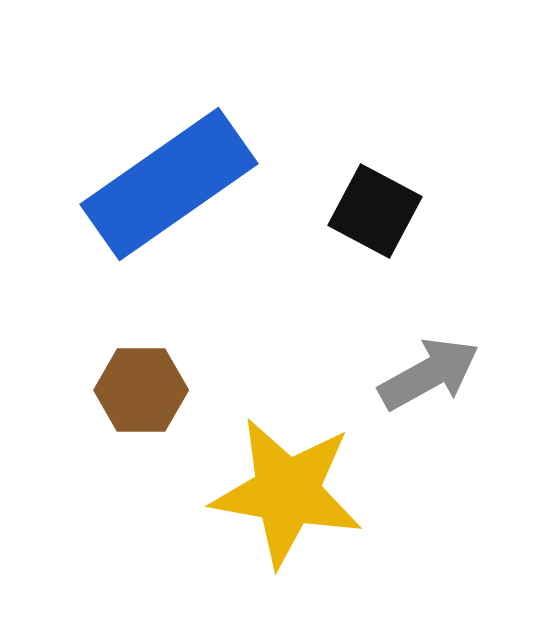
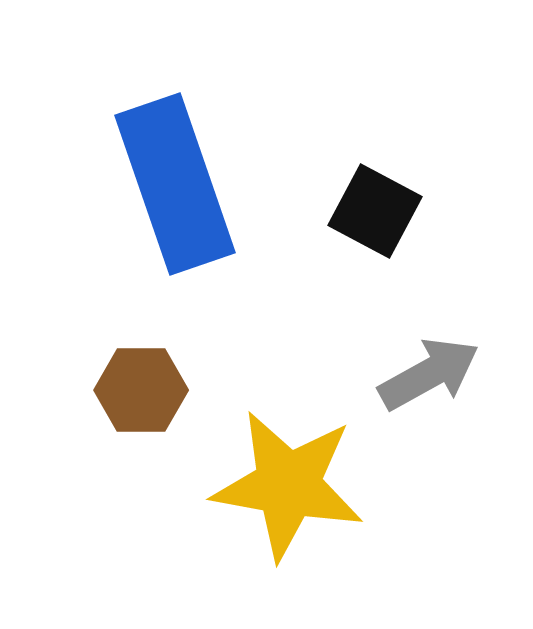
blue rectangle: moved 6 px right; rotated 74 degrees counterclockwise
yellow star: moved 1 px right, 7 px up
